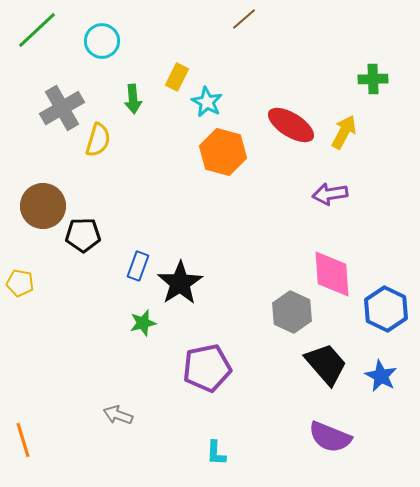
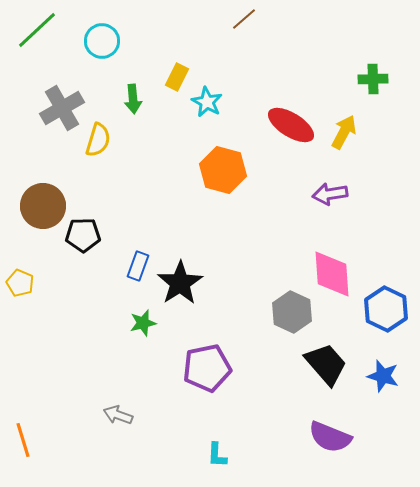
orange hexagon: moved 18 px down
yellow pentagon: rotated 12 degrees clockwise
blue star: moved 2 px right; rotated 12 degrees counterclockwise
cyan L-shape: moved 1 px right, 2 px down
